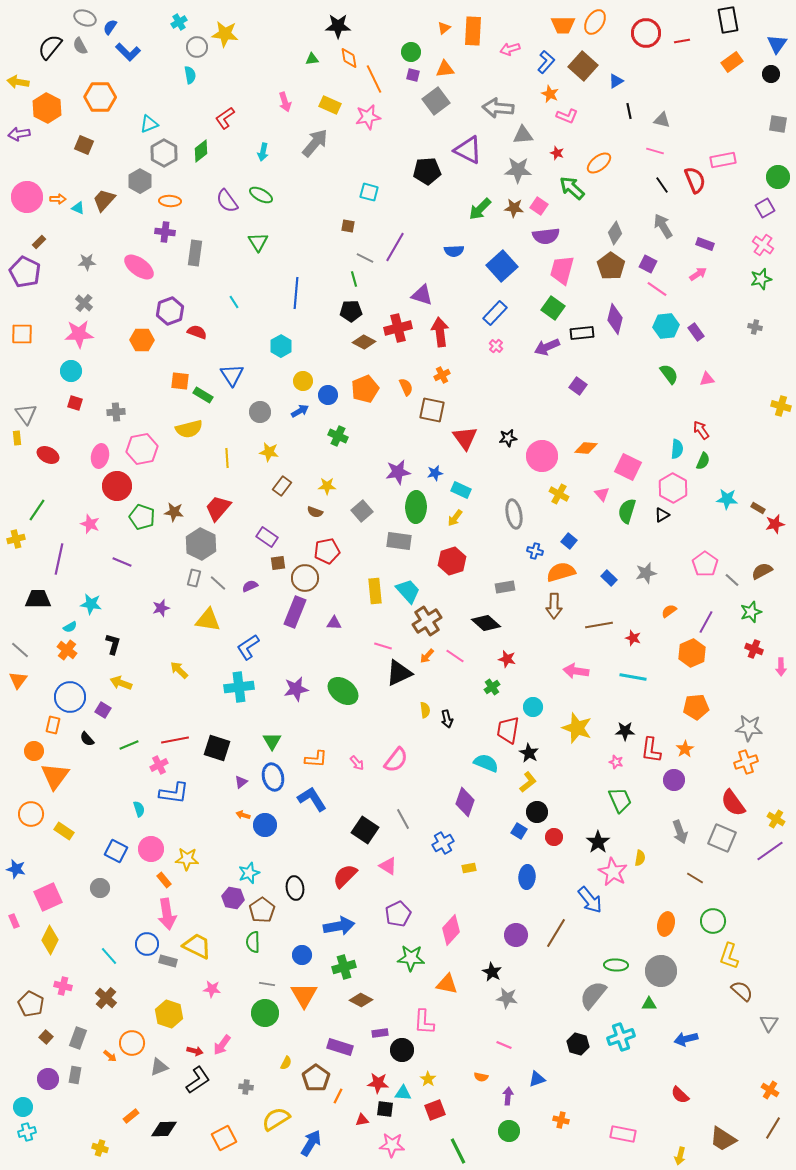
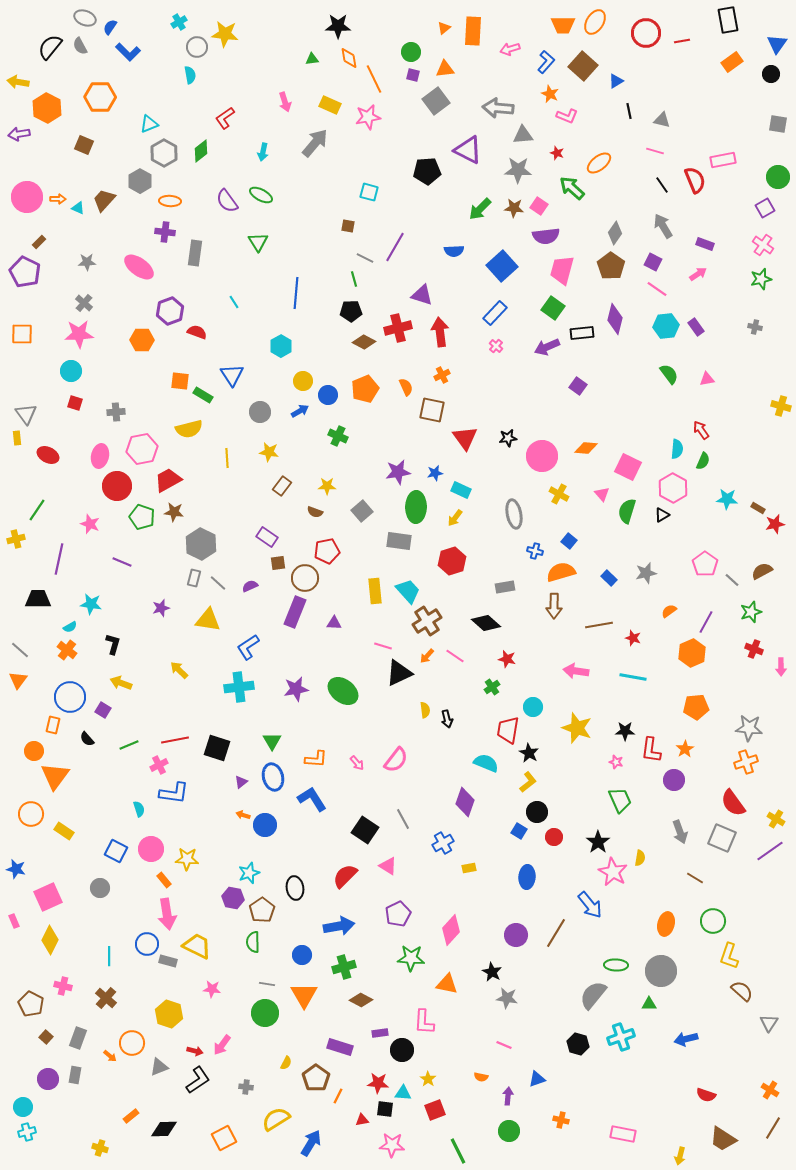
purple square at (648, 264): moved 5 px right, 2 px up
purple rectangle at (696, 332): moved 5 px up
red trapezoid at (218, 508): moved 50 px left, 28 px up; rotated 20 degrees clockwise
blue arrow at (590, 900): moved 5 px down
cyan line at (109, 956): rotated 42 degrees clockwise
red semicircle at (680, 1095): moved 26 px right; rotated 24 degrees counterclockwise
